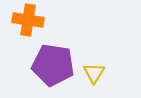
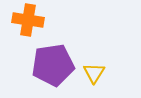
purple pentagon: rotated 18 degrees counterclockwise
